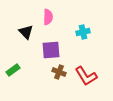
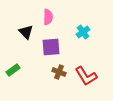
cyan cross: rotated 24 degrees counterclockwise
purple square: moved 3 px up
